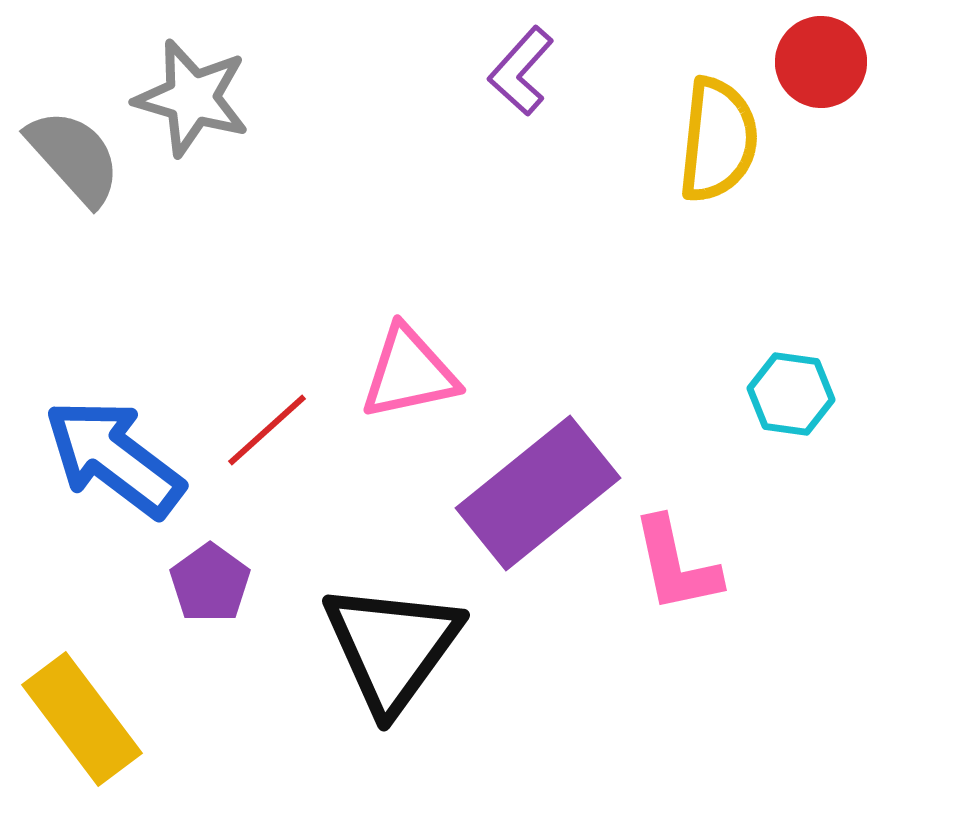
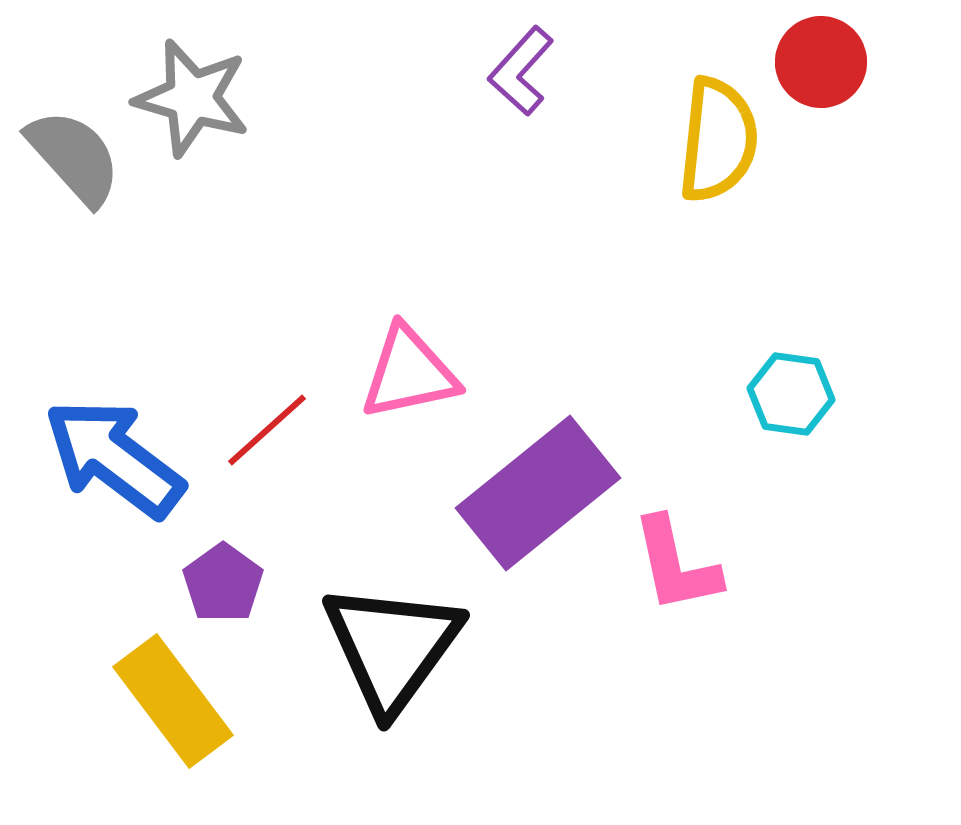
purple pentagon: moved 13 px right
yellow rectangle: moved 91 px right, 18 px up
